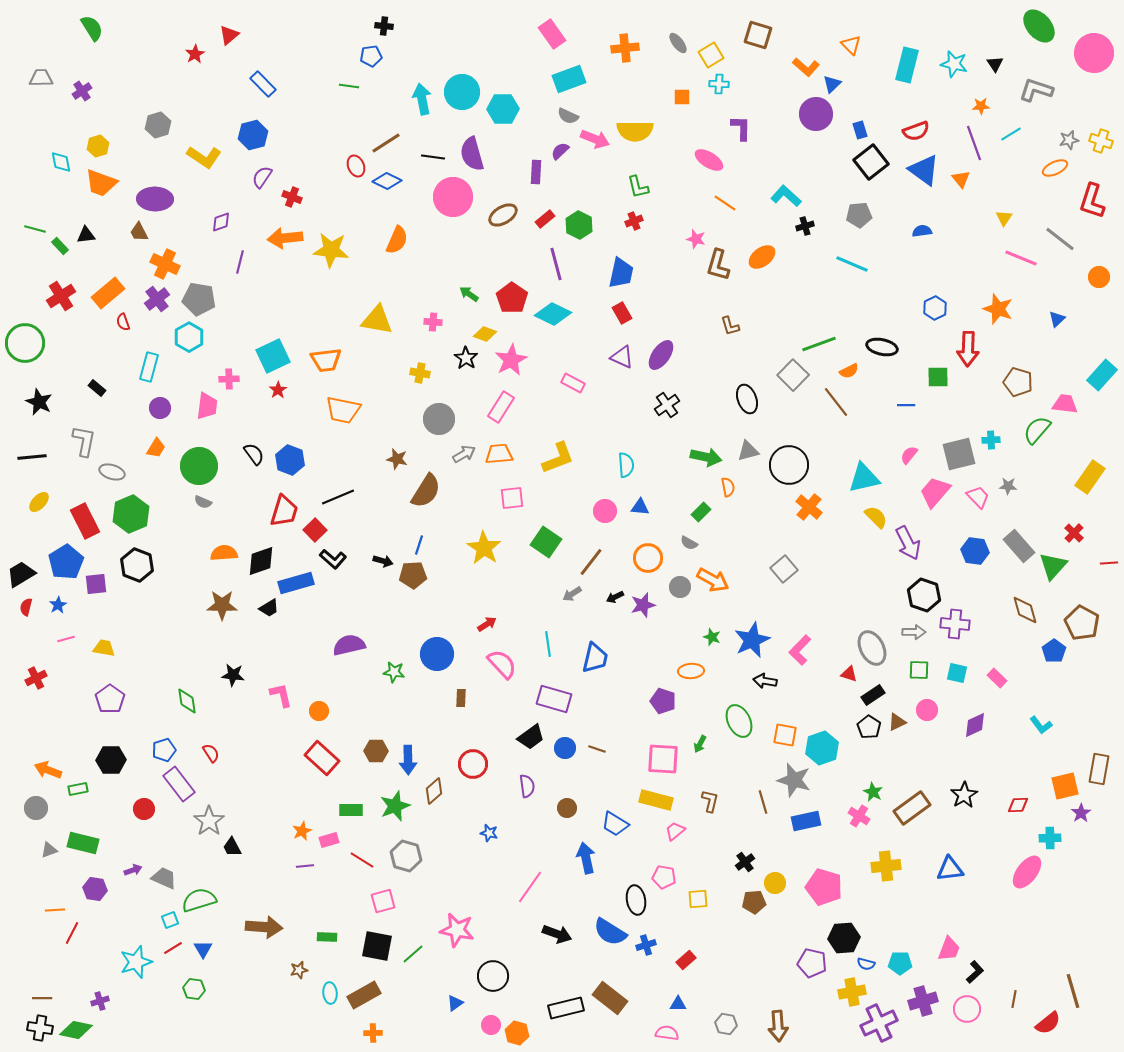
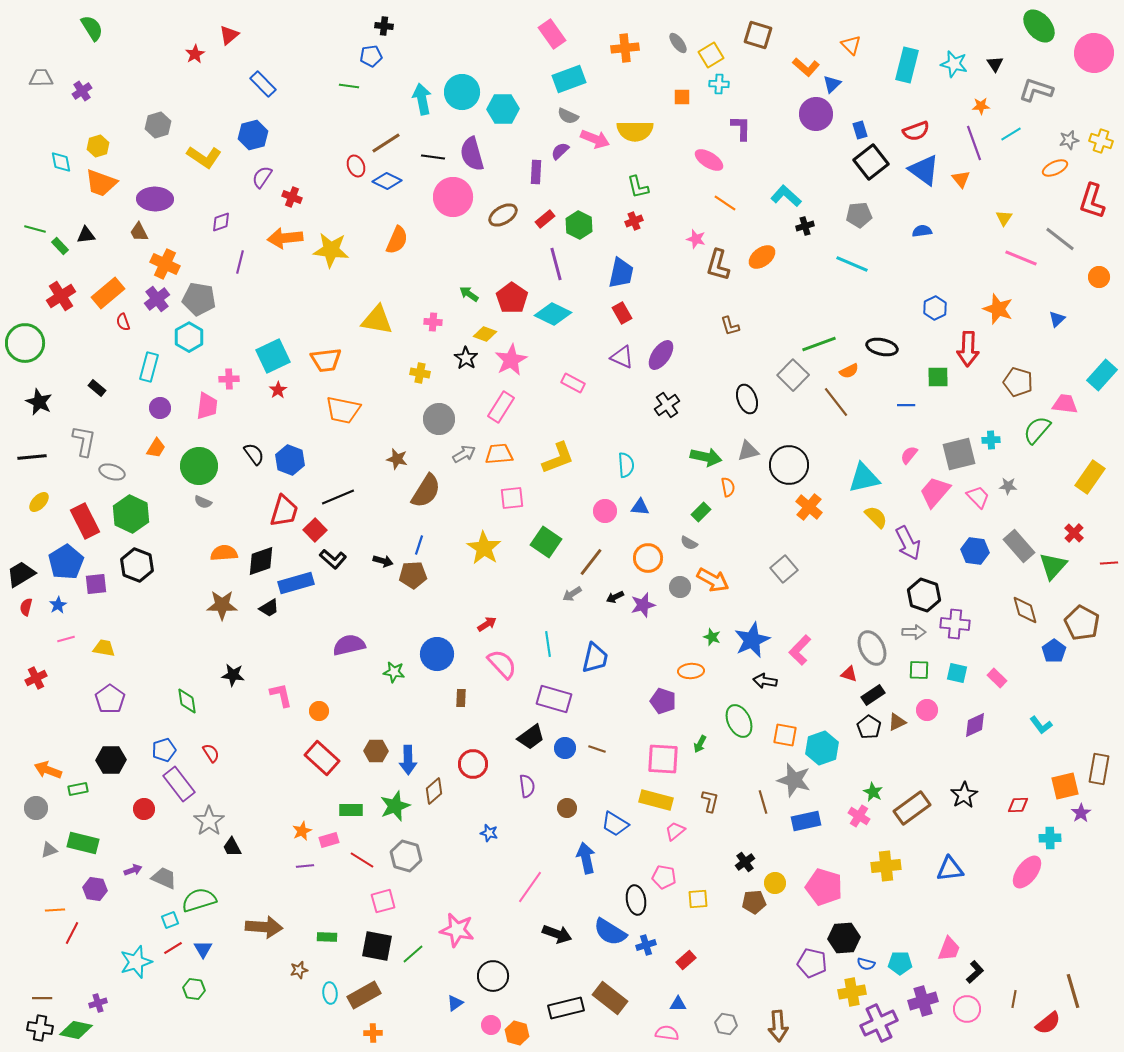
green hexagon at (131, 514): rotated 12 degrees counterclockwise
purple cross at (100, 1001): moved 2 px left, 2 px down
